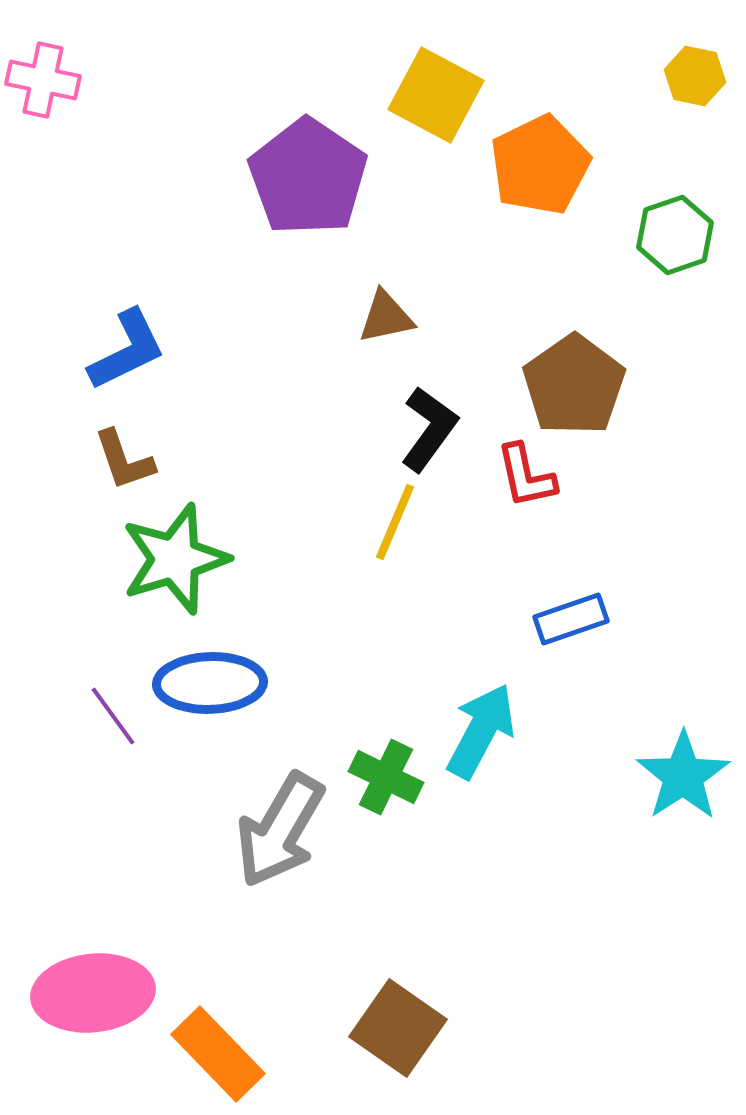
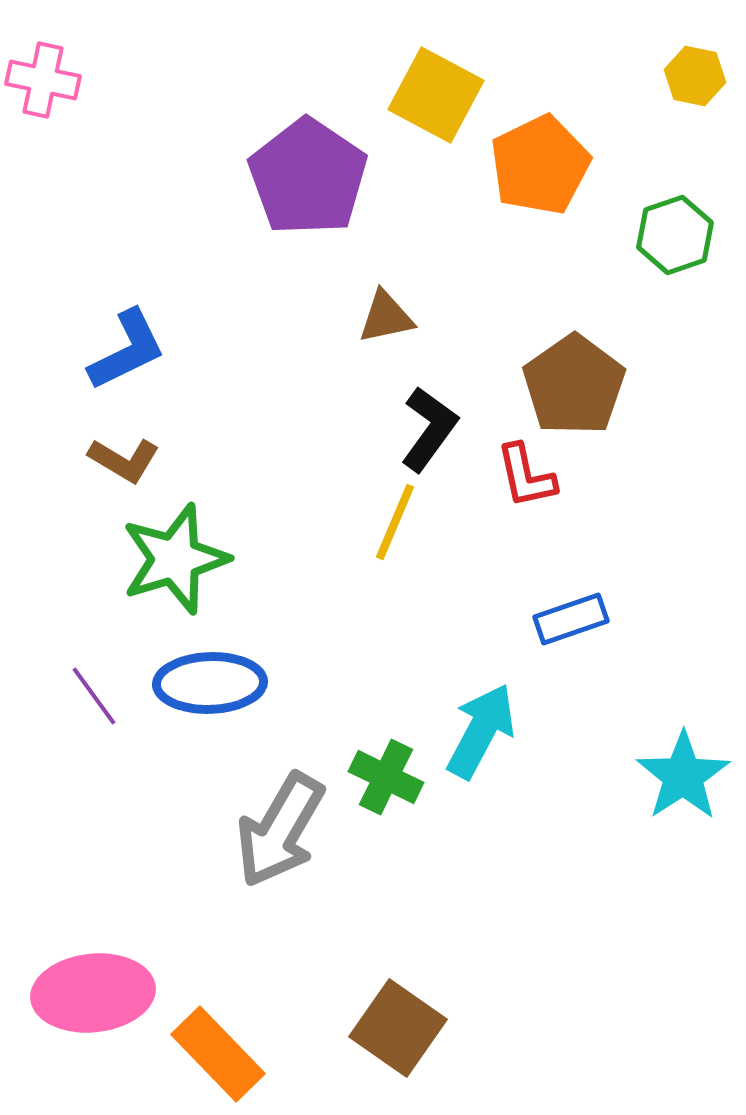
brown L-shape: rotated 40 degrees counterclockwise
purple line: moved 19 px left, 20 px up
